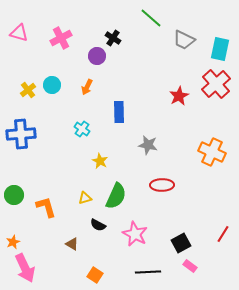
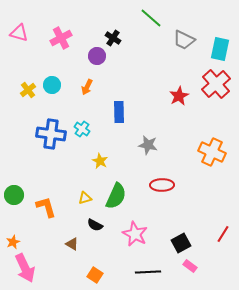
blue cross: moved 30 px right; rotated 12 degrees clockwise
black semicircle: moved 3 px left
